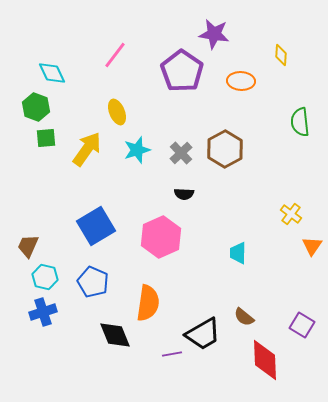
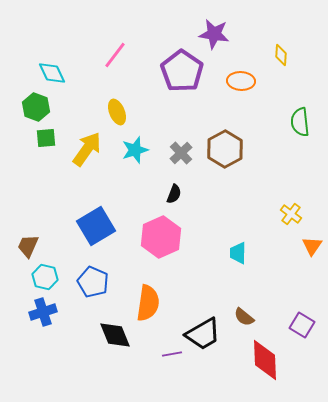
cyan star: moved 2 px left
black semicircle: moved 10 px left; rotated 72 degrees counterclockwise
